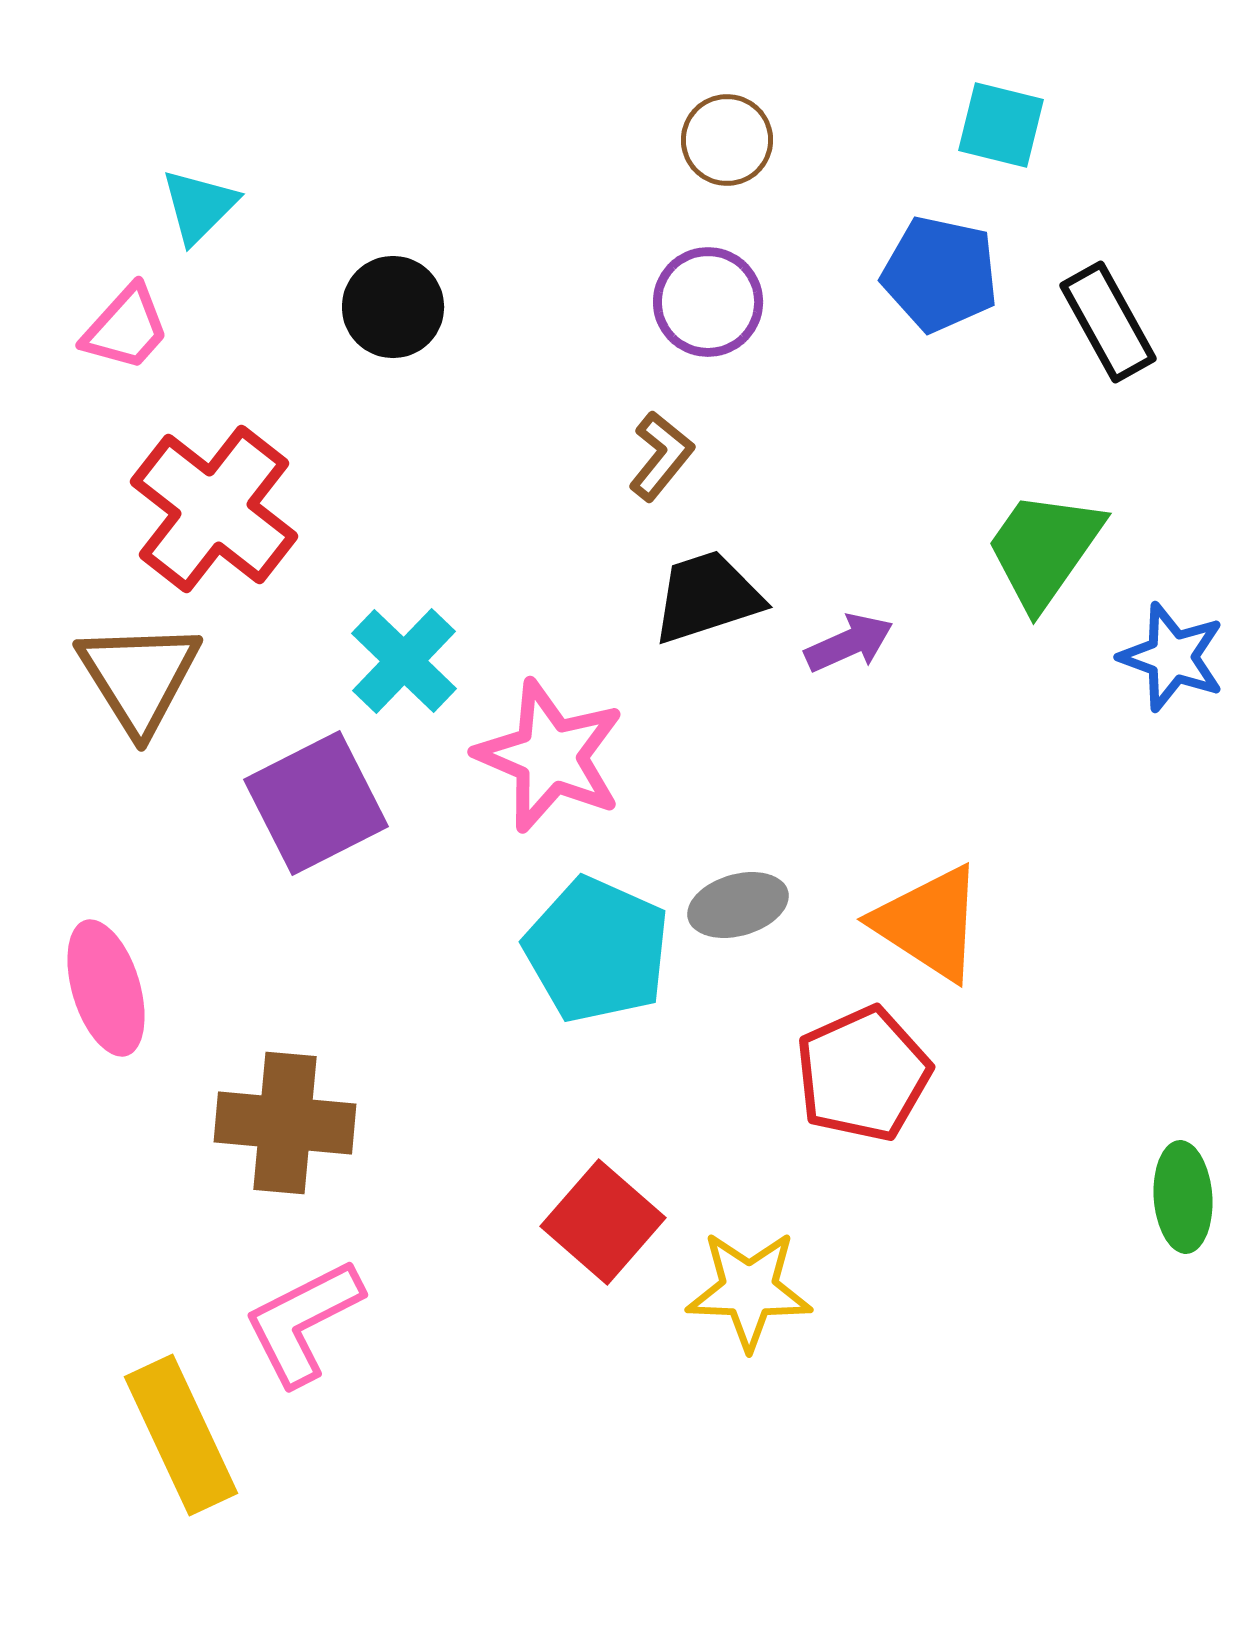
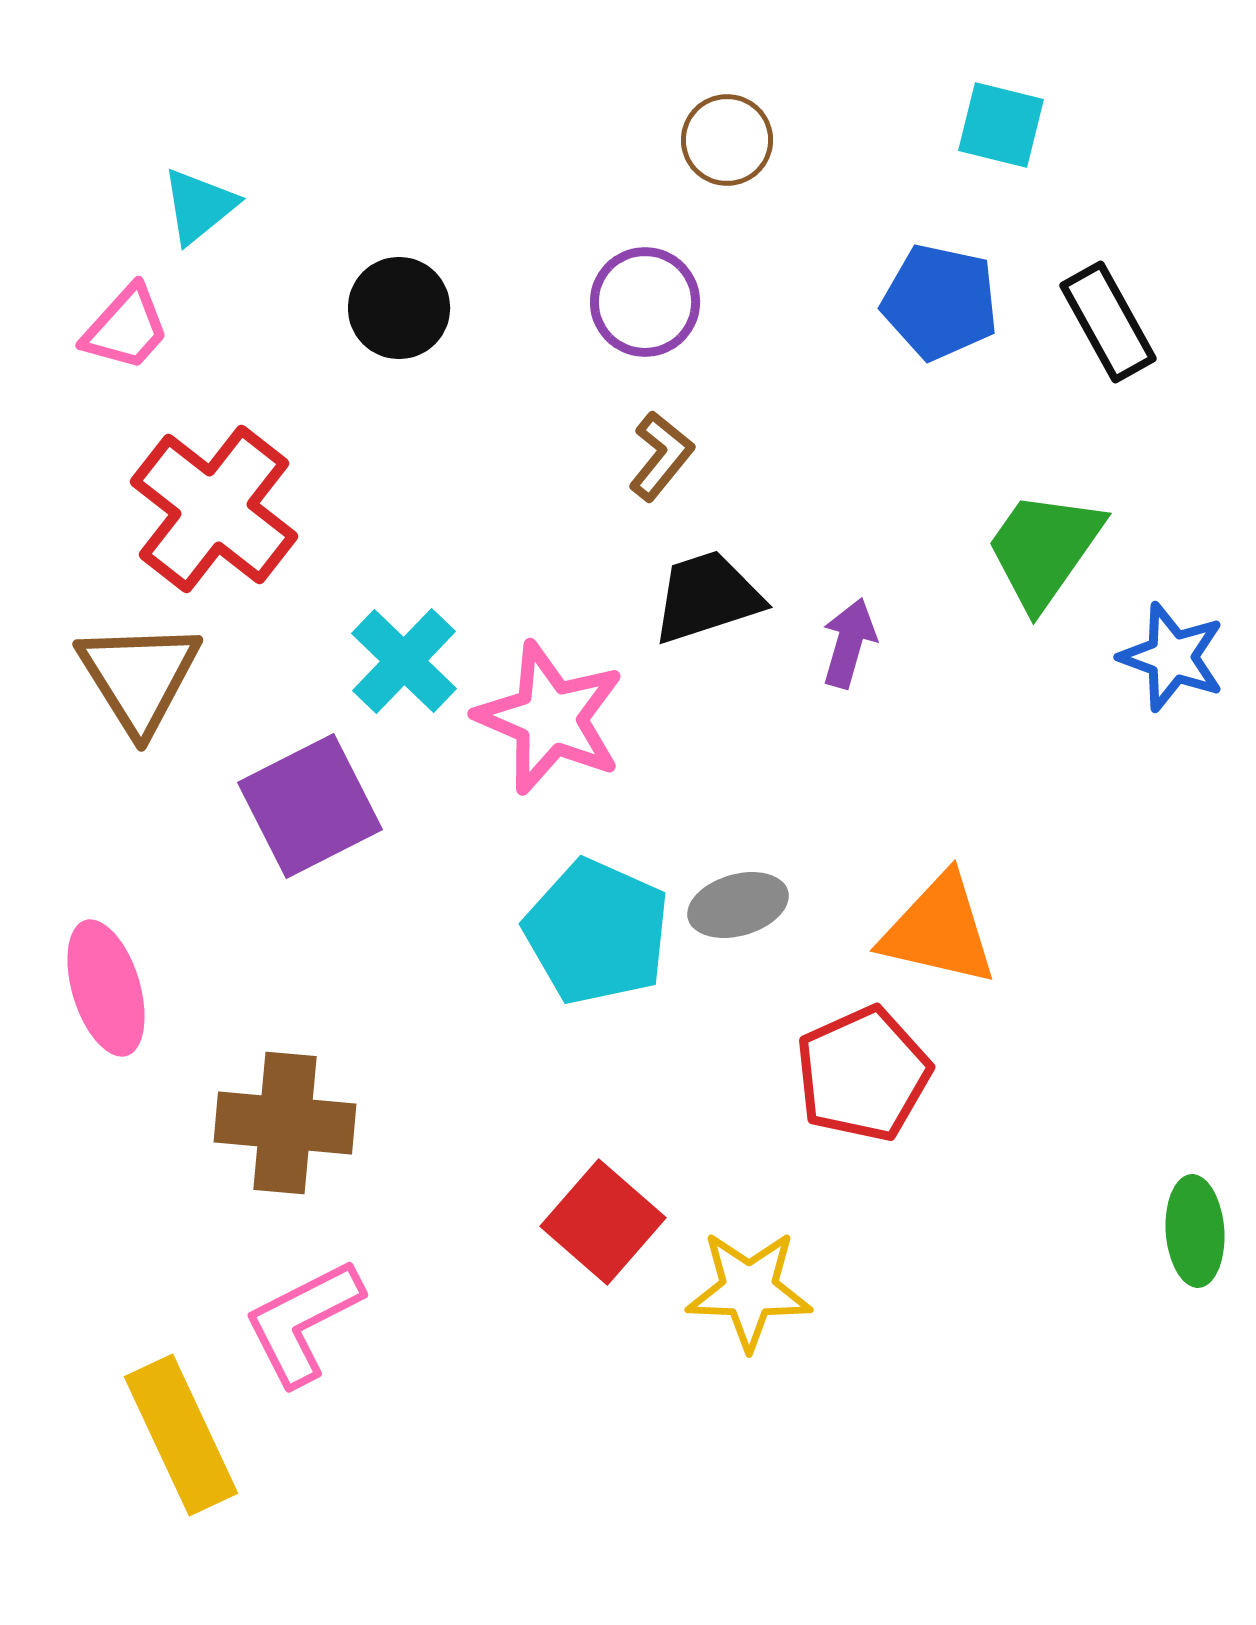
cyan triangle: rotated 6 degrees clockwise
blue pentagon: moved 28 px down
purple circle: moved 63 px left
black circle: moved 6 px right, 1 px down
purple arrow: rotated 50 degrees counterclockwise
pink star: moved 38 px up
purple square: moved 6 px left, 3 px down
orange triangle: moved 10 px right, 7 px down; rotated 20 degrees counterclockwise
cyan pentagon: moved 18 px up
green ellipse: moved 12 px right, 34 px down
